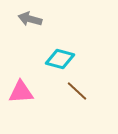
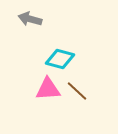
pink triangle: moved 27 px right, 3 px up
